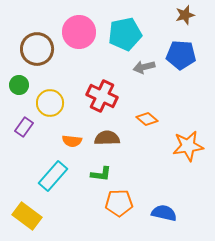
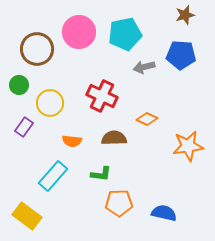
orange diamond: rotated 15 degrees counterclockwise
brown semicircle: moved 7 px right
